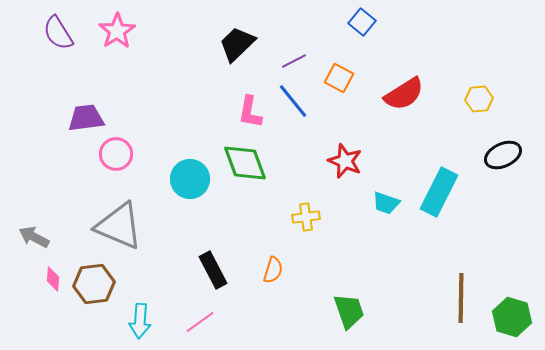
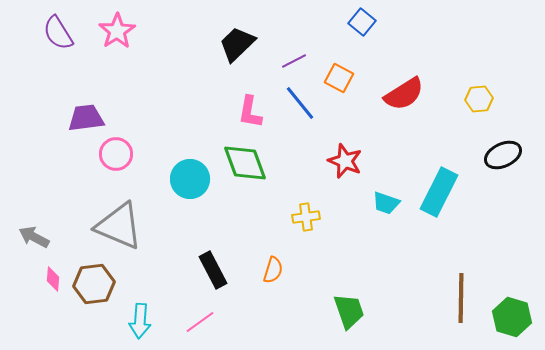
blue line: moved 7 px right, 2 px down
